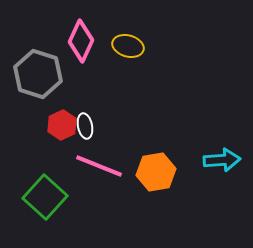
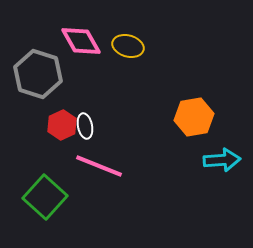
pink diamond: rotated 54 degrees counterclockwise
orange hexagon: moved 38 px right, 55 px up
